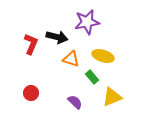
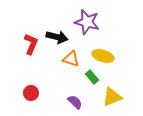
purple star: rotated 25 degrees clockwise
